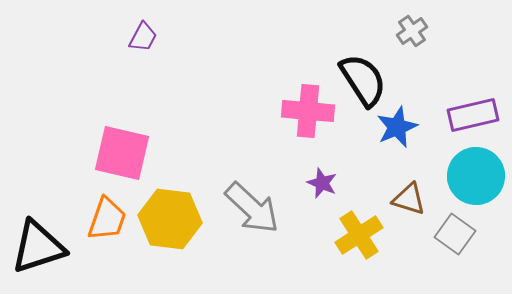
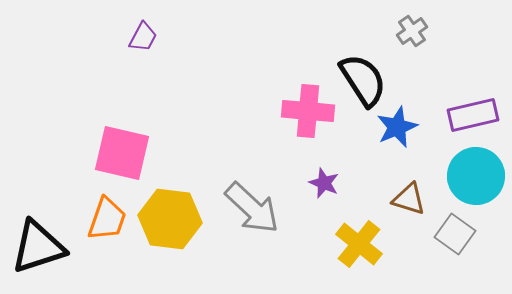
purple star: moved 2 px right
yellow cross: moved 9 px down; rotated 18 degrees counterclockwise
